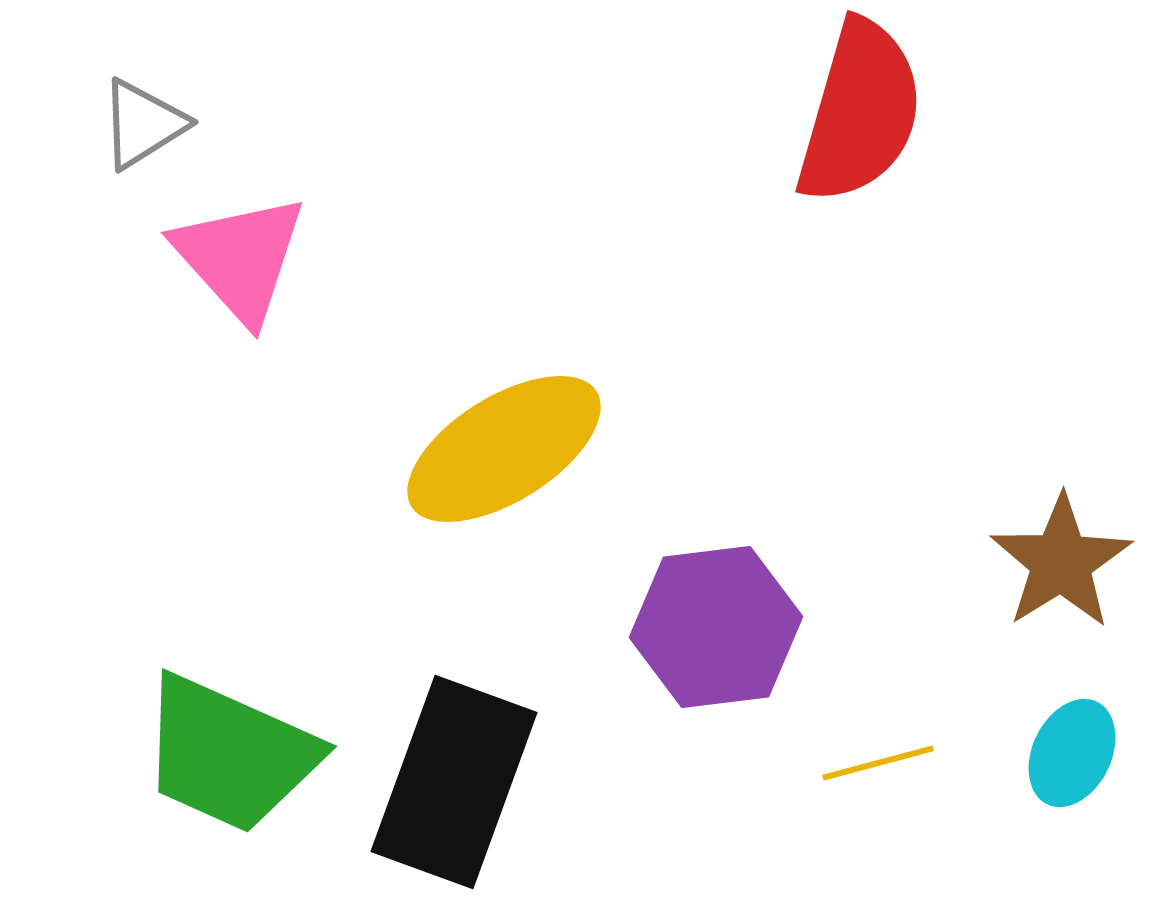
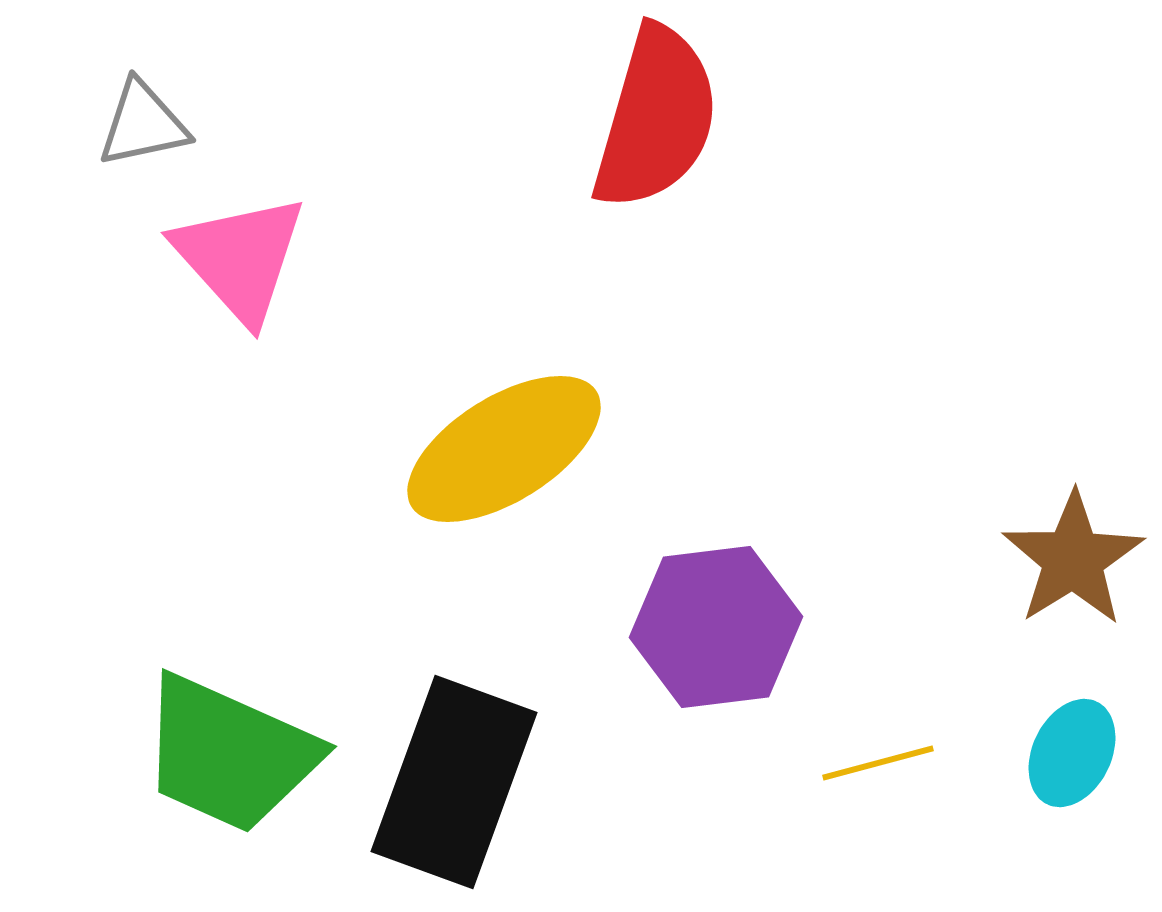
red semicircle: moved 204 px left, 6 px down
gray triangle: rotated 20 degrees clockwise
brown star: moved 12 px right, 3 px up
